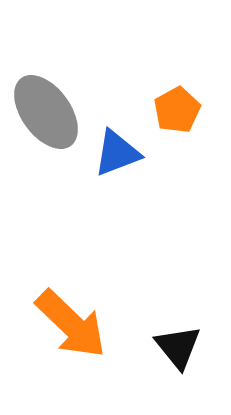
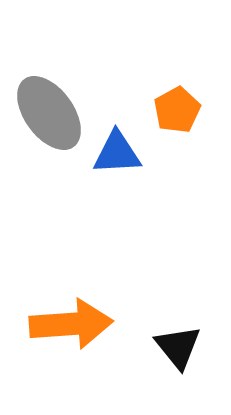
gray ellipse: moved 3 px right, 1 px down
blue triangle: rotated 18 degrees clockwise
orange arrow: rotated 48 degrees counterclockwise
